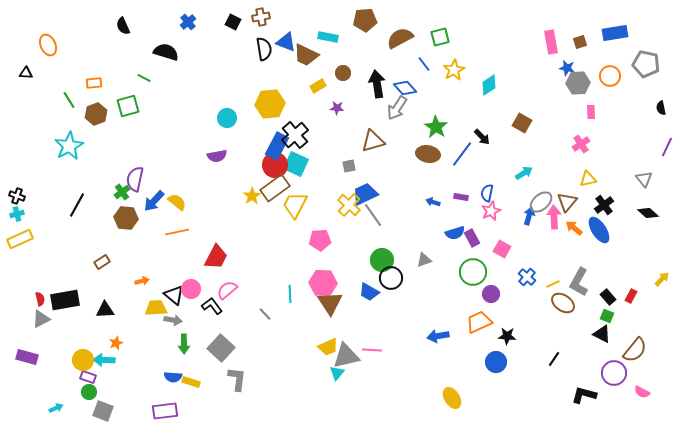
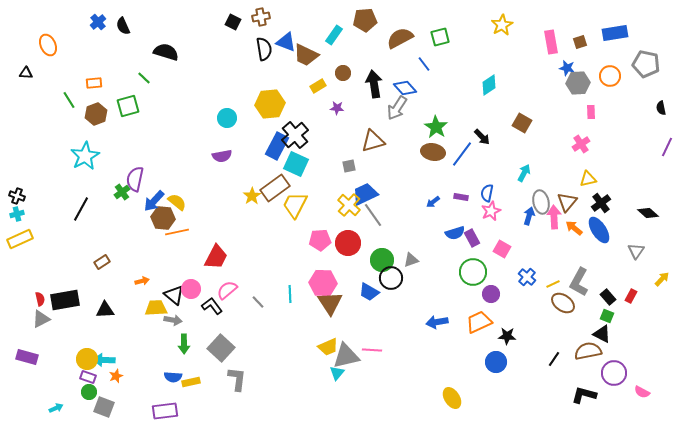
blue cross at (188, 22): moved 90 px left
cyan rectangle at (328, 37): moved 6 px right, 2 px up; rotated 66 degrees counterclockwise
yellow star at (454, 70): moved 48 px right, 45 px up
green line at (144, 78): rotated 16 degrees clockwise
black arrow at (377, 84): moved 3 px left
cyan star at (69, 146): moved 16 px right, 10 px down
brown ellipse at (428, 154): moved 5 px right, 2 px up
purple semicircle at (217, 156): moved 5 px right
red circle at (275, 165): moved 73 px right, 78 px down
cyan arrow at (524, 173): rotated 30 degrees counterclockwise
gray triangle at (644, 179): moved 8 px left, 72 px down; rotated 12 degrees clockwise
blue arrow at (433, 202): rotated 56 degrees counterclockwise
gray ellipse at (541, 202): rotated 60 degrees counterclockwise
black line at (77, 205): moved 4 px right, 4 px down
black cross at (604, 205): moved 3 px left, 2 px up
brown hexagon at (126, 218): moved 37 px right
gray triangle at (424, 260): moved 13 px left
gray line at (265, 314): moved 7 px left, 12 px up
blue arrow at (438, 336): moved 1 px left, 14 px up
orange star at (116, 343): moved 33 px down
brown semicircle at (635, 350): moved 47 px left, 1 px down; rotated 140 degrees counterclockwise
yellow circle at (83, 360): moved 4 px right, 1 px up
yellow rectangle at (191, 382): rotated 30 degrees counterclockwise
gray square at (103, 411): moved 1 px right, 4 px up
